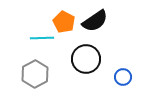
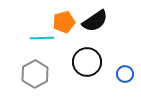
orange pentagon: rotated 30 degrees clockwise
black circle: moved 1 px right, 3 px down
blue circle: moved 2 px right, 3 px up
